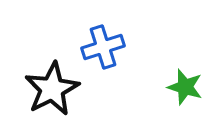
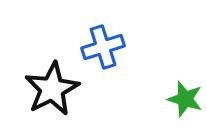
green star: moved 12 px down
